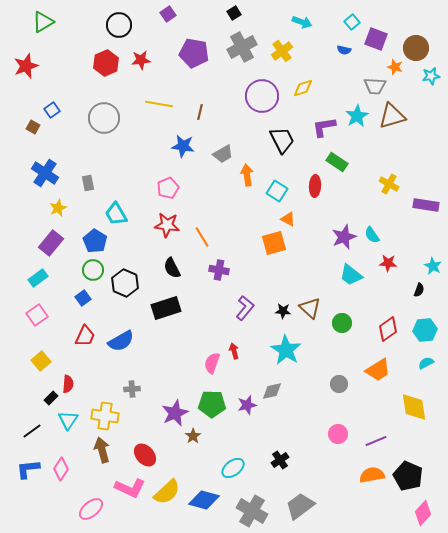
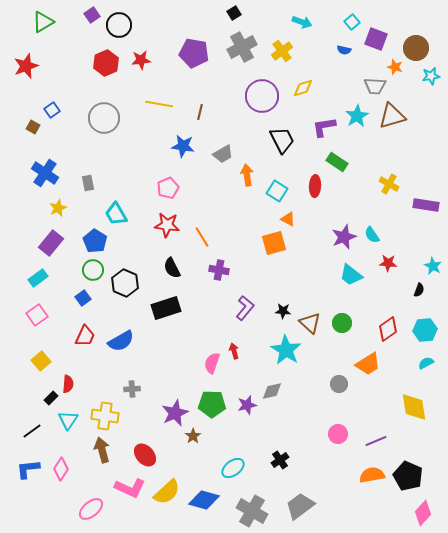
purple square at (168, 14): moved 76 px left, 1 px down
brown triangle at (310, 308): moved 15 px down
orange trapezoid at (378, 370): moved 10 px left, 6 px up
